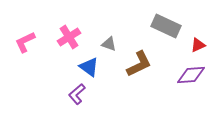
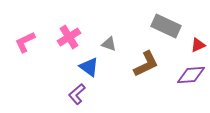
brown L-shape: moved 7 px right
